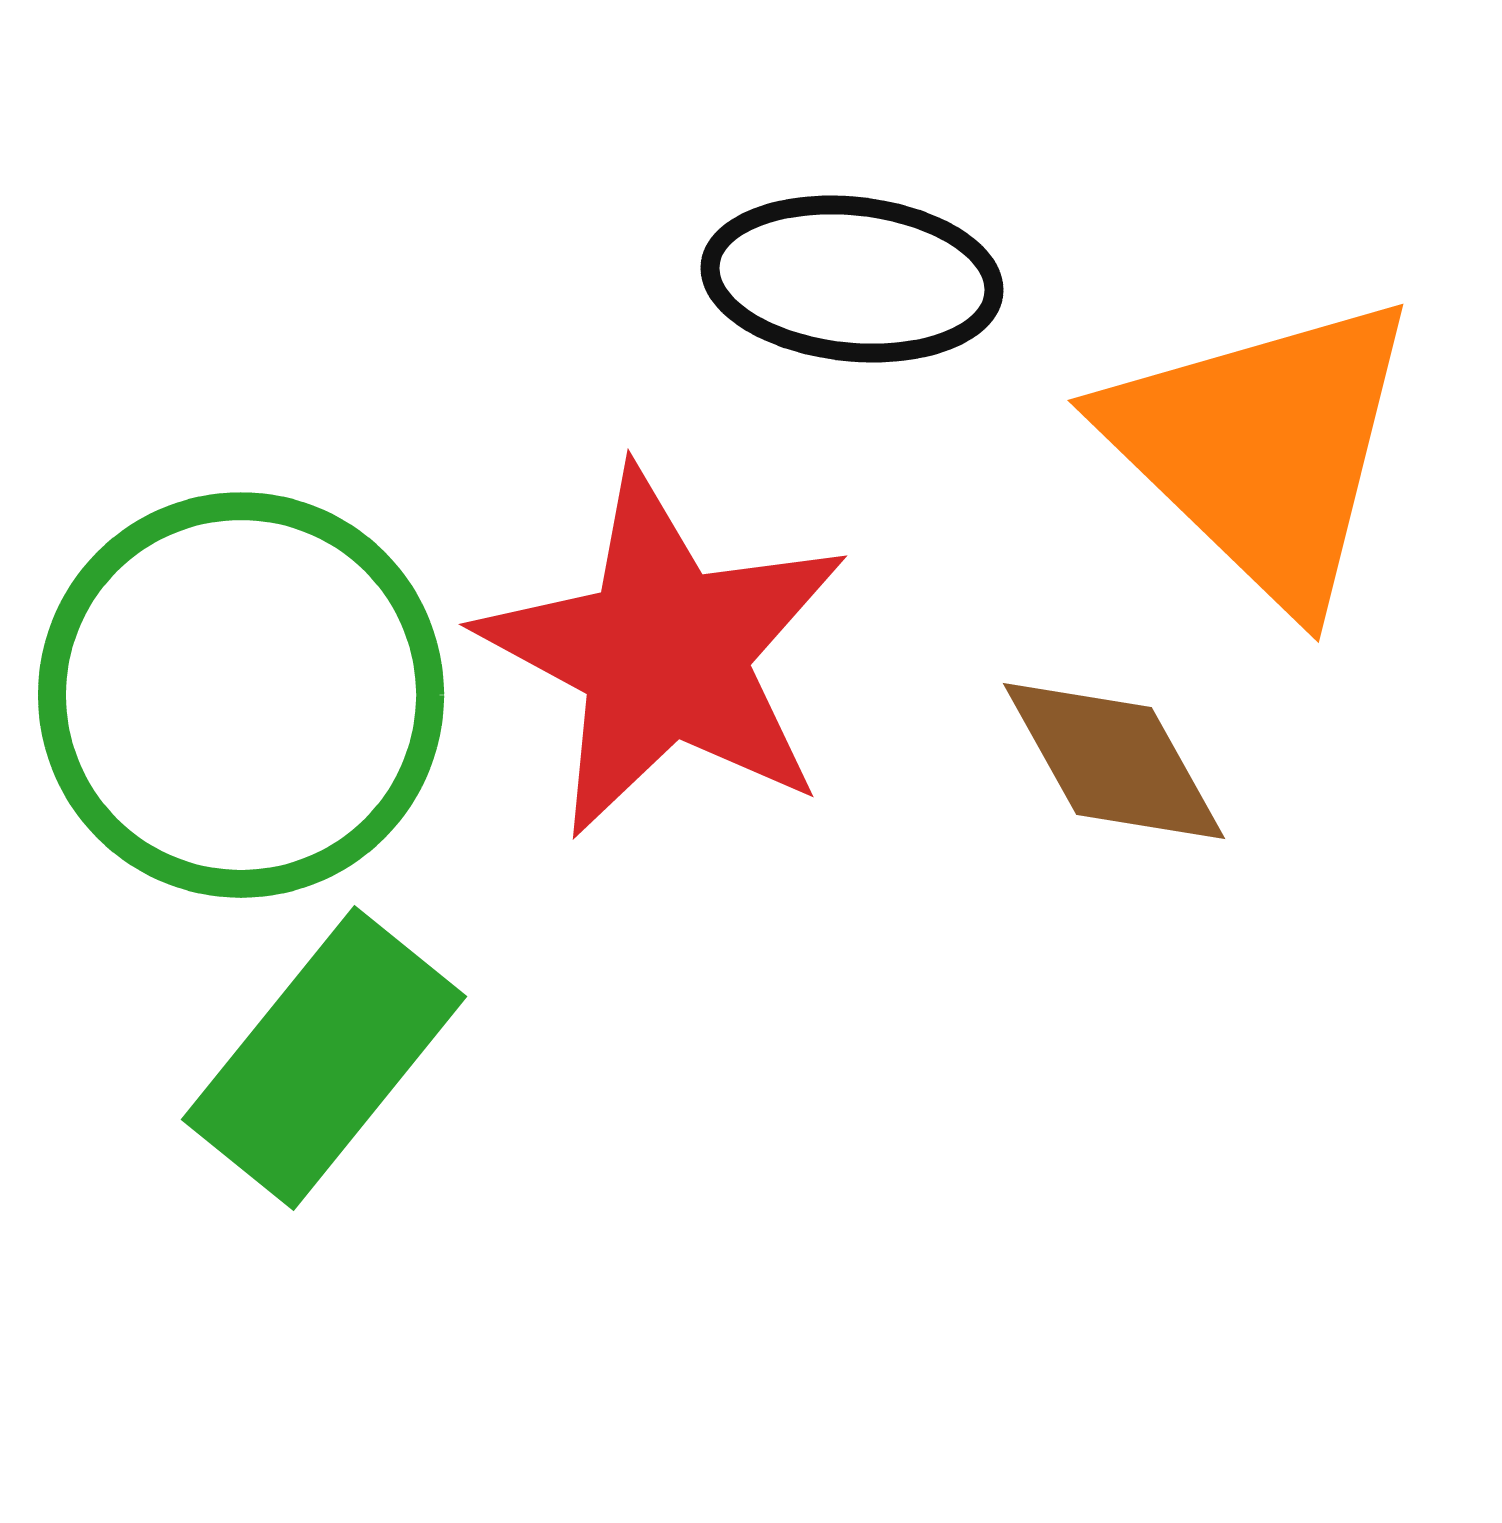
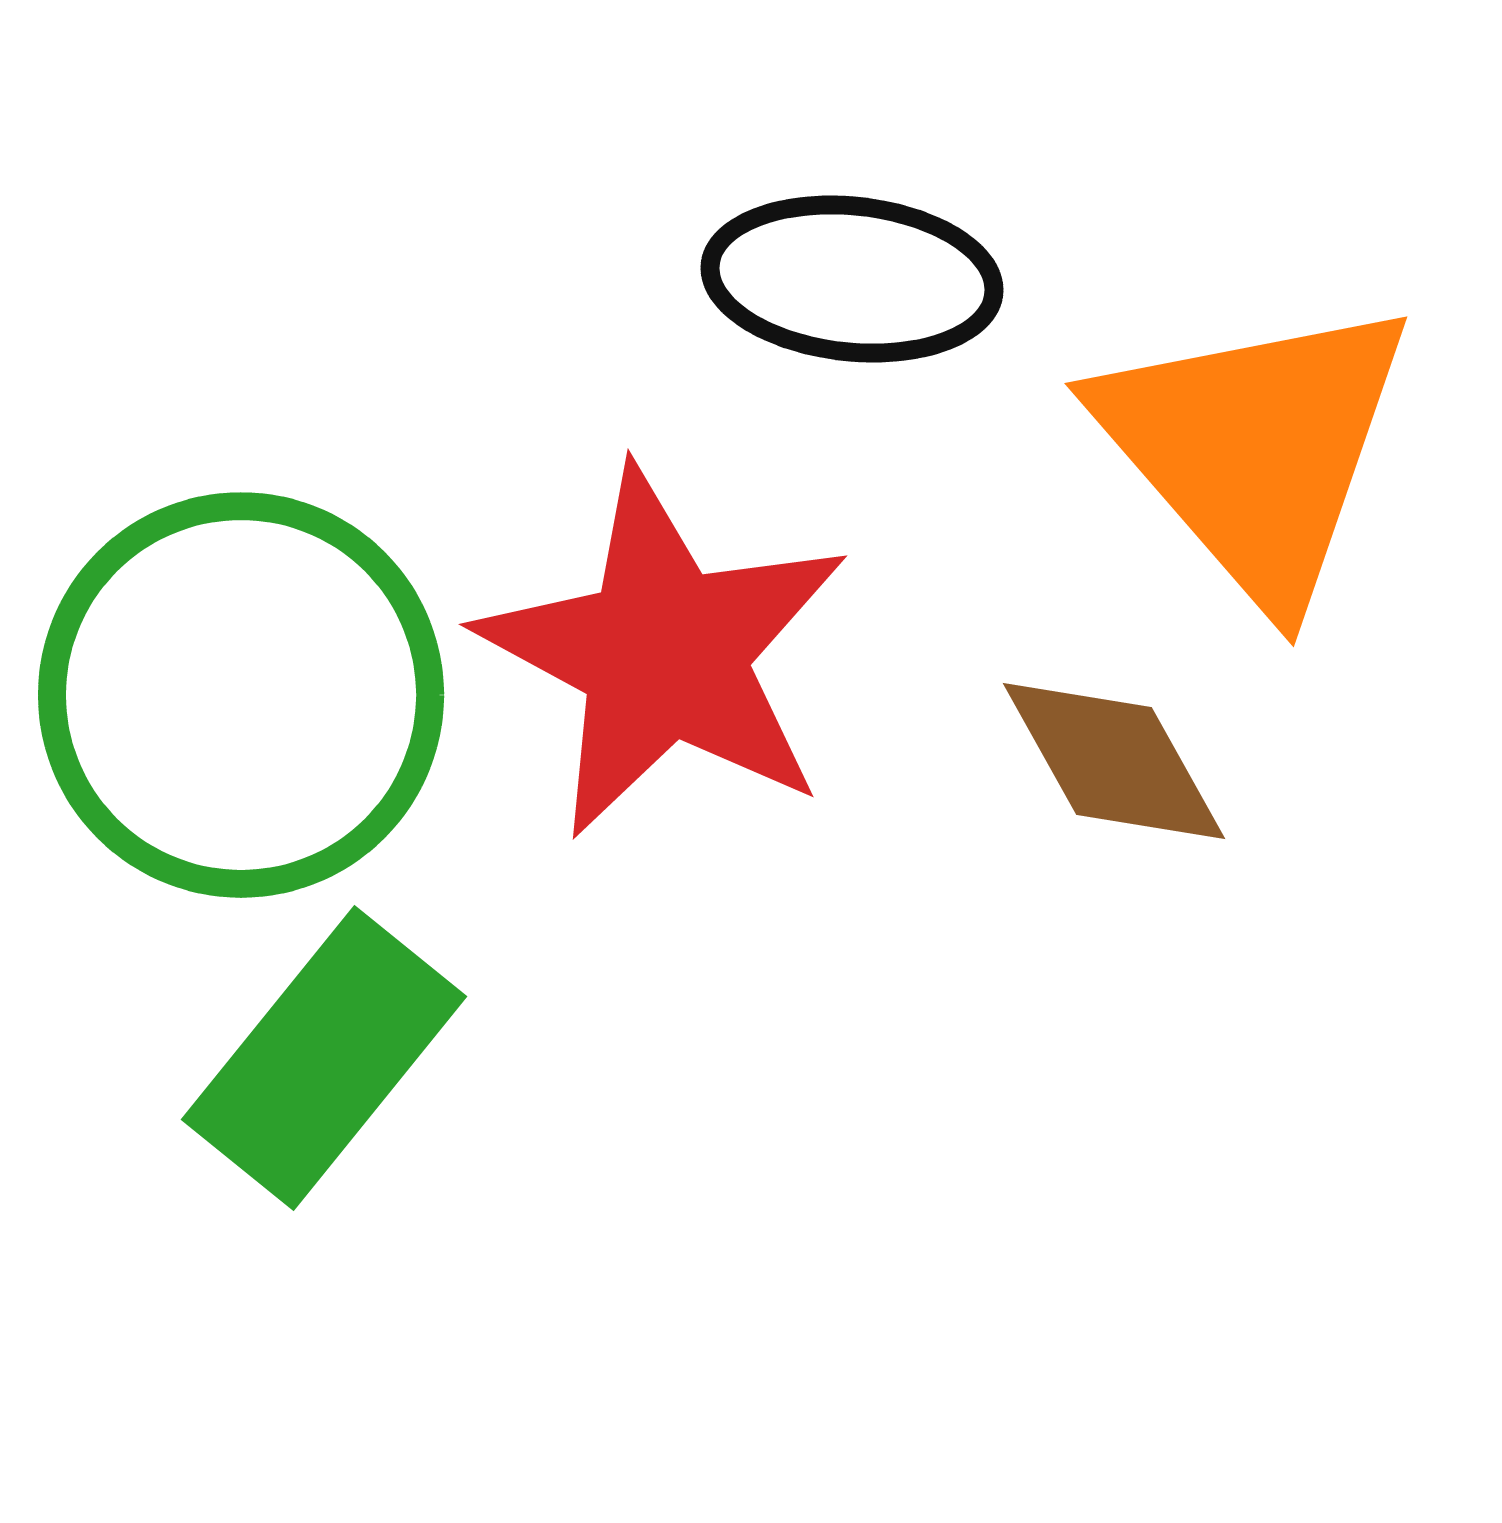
orange triangle: moved 8 px left; rotated 5 degrees clockwise
